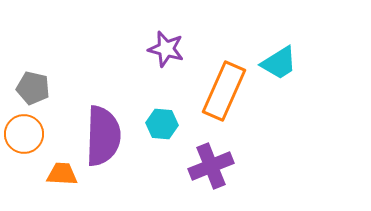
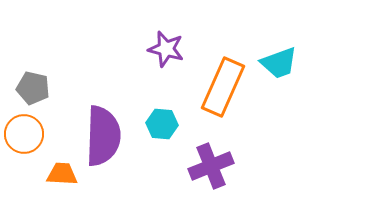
cyan trapezoid: rotated 12 degrees clockwise
orange rectangle: moved 1 px left, 4 px up
